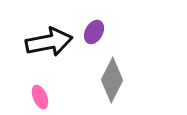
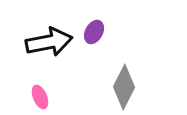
gray diamond: moved 12 px right, 7 px down
